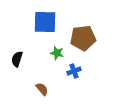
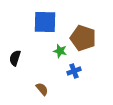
brown pentagon: rotated 25 degrees clockwise
green star: moved 3 px right, 2 px up
black semicircle: moved 2 px left, 1 px up
